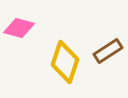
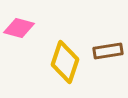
brown rectangle: rotated 24 degrees clockwise
